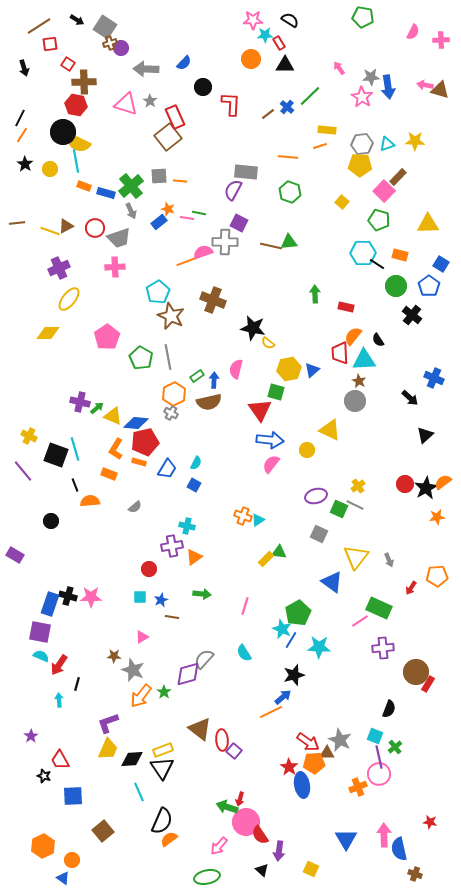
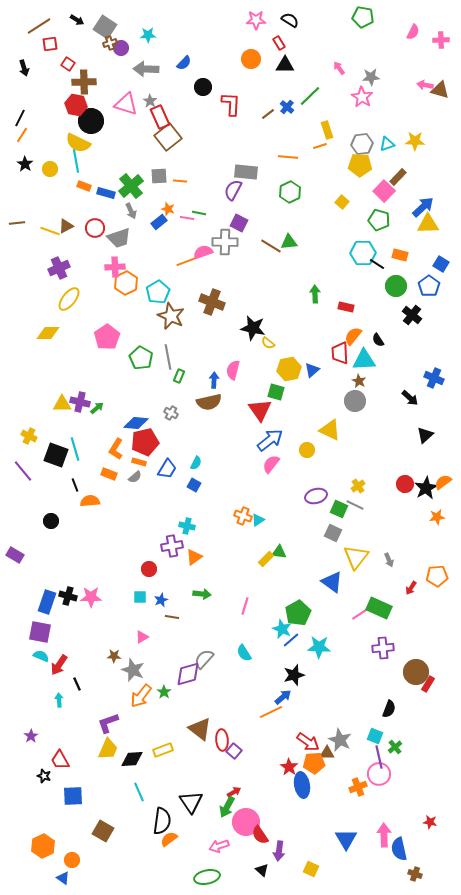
pink star at (253, 20): moved 3 px right
cyan star at (265, 35): moved 117 px left
blue arrow at (388, 87): moved 35 px right, 120 px down; rotated 125 degrees counterclockwise
red rectangle at (175, 117): moved 15 px left
yellow rectangle at (327, 130): rotated 66 degrees clockwise
black circle at (63, 132): moved 28 px right, 11 px up
green hexagon at (290, 192): rotated 15 degrees clockwise
brown line at (271, 246): rotated 20 degrees clockwise
brown cross at (213, 300): moved 1 px left, 2 px down
pink semicircle at (236, 369): moved 3 px left, 1 px down
green rectangle at (197, 376): moved 18 px left; rotated 32 degrees counterclockwise
orange hexagon at (174, 394): moved 48 px left, 111 px up
yellow triangle at (113, 416): moved 51 px left, 12 px up; rotated 24 degrees counterclockwise
blue arrow at (270, 440): rotated 44 degrees counterclockwise
gray semicircle at (135, 507): moved 30 px up
gray square at (319, 534): moved 14 px right, 1 px up
blue rectangle at (50, 604): moved 3 px left, 2 px up
pink line at (360, 621): moved 7 px up
blue line at (291, 640): rotated 18 degrees clockwise
black line at (77, 684): rotated 40 degrees counterclockwise
black triangle at (162, 768): moved 29 px right, 34 px down
red arrow at (240, 799): moved 6 px left, 7 px up; rotated 136 degrees counterclockwise
green arrow at (227, 807): rotated 80 degrees counterclockwise
black semicircle at (162, 821): rotated 16 degrees counterclockwise
brown square at (103, 831): rotated 20 degrees counterclockwise
pink arrow at (219, 846): rotated 30 degrees clockwise
